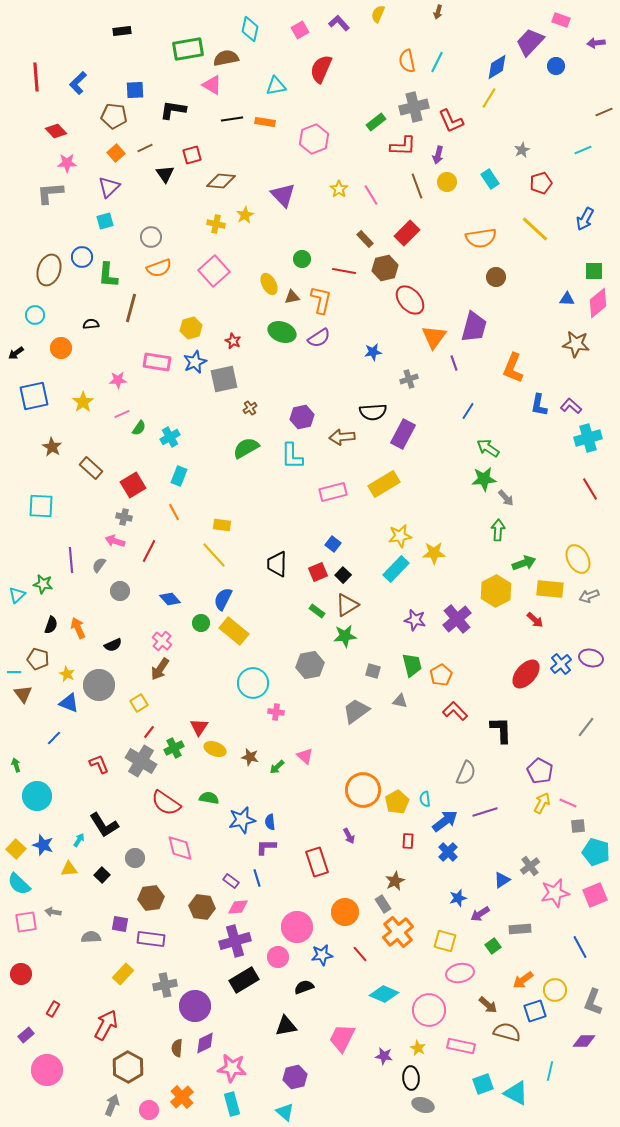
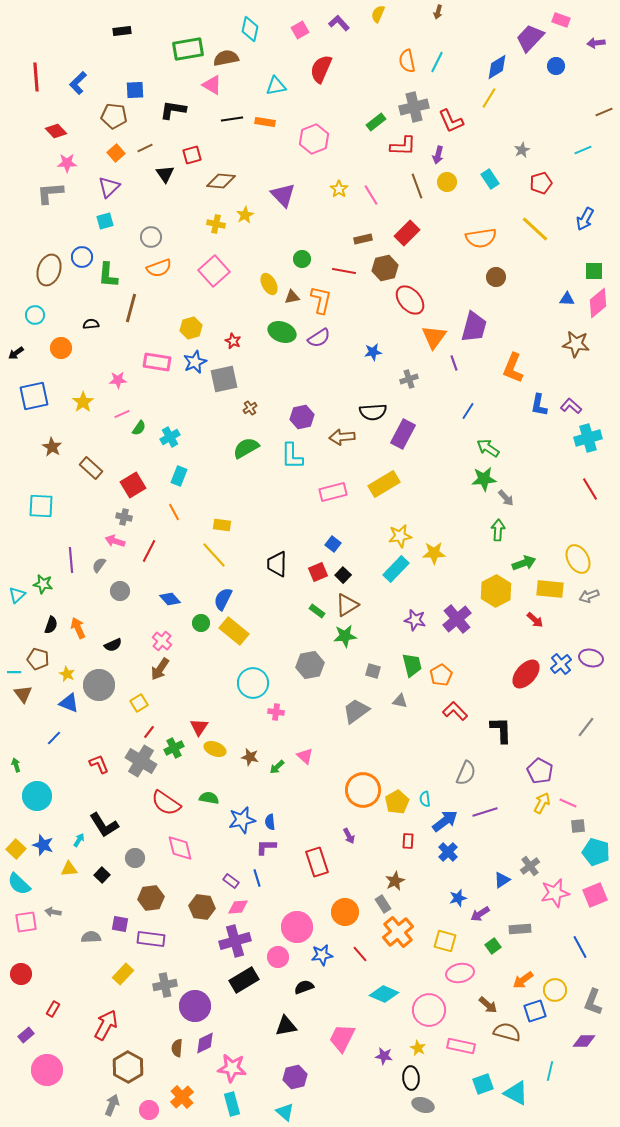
purple trapezoid at (530, 42): moved 4 px up
brown rectangle at (365, 239): moved 2 px left; rotated 60 degrees counterclockwise
